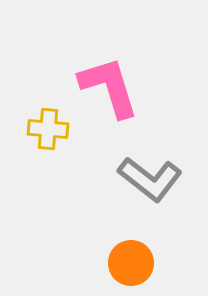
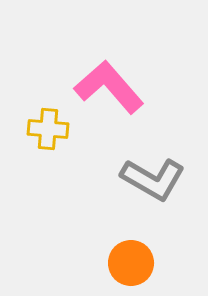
pink L-shape: rotated 24 degrees counterclockwise
gray L-shape: moved 3 px right; rotated 8 degrees counterclockwise
